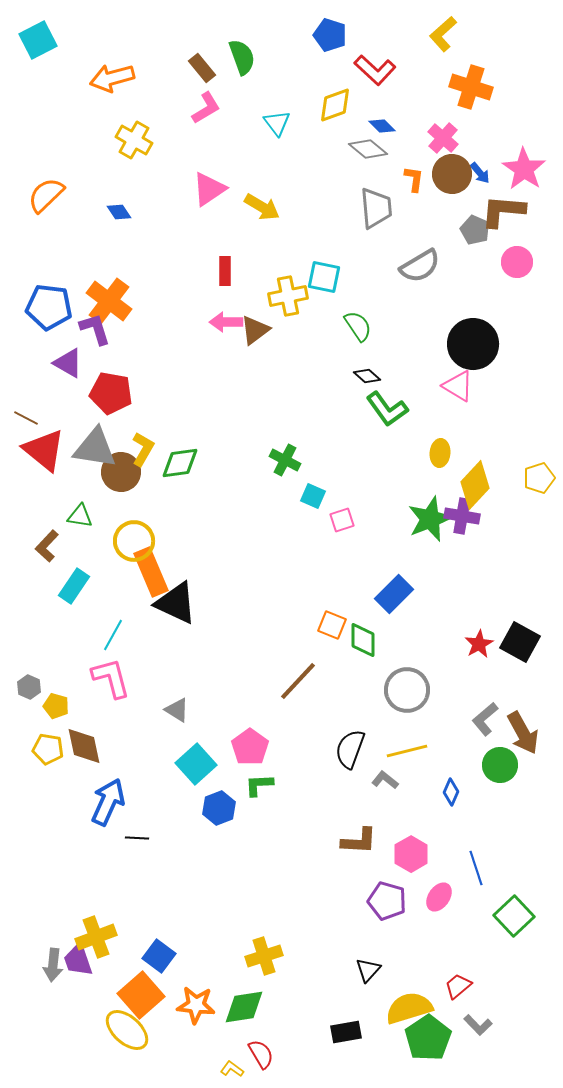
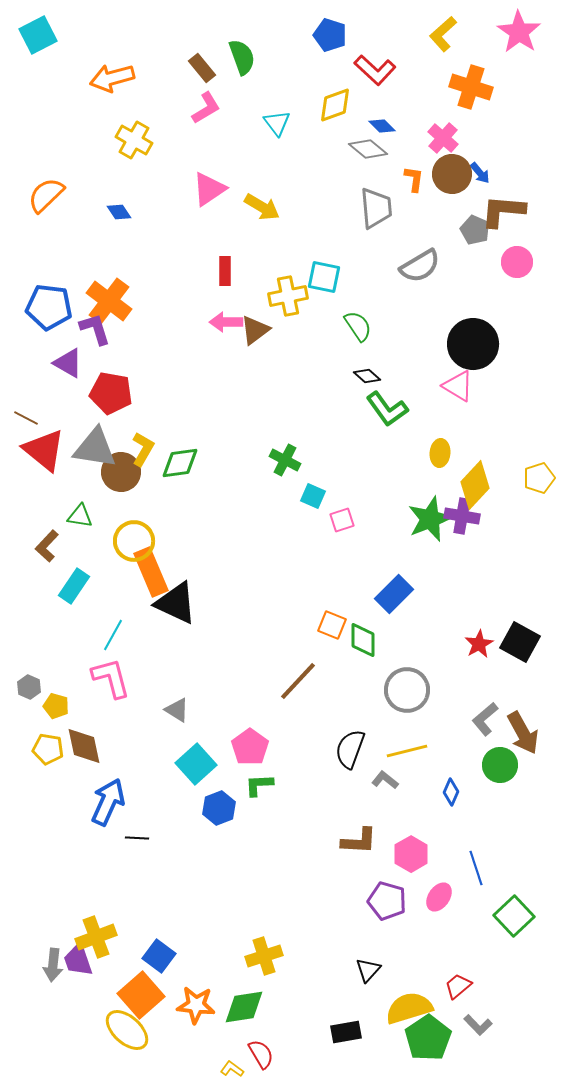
cyan square at (38, 40): moved 5 px up
pink star at (524, 169): moved 5 px left, 137 px up
